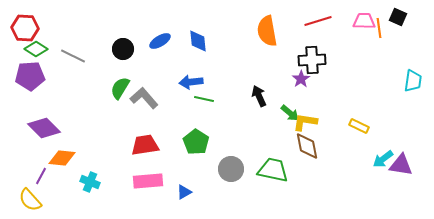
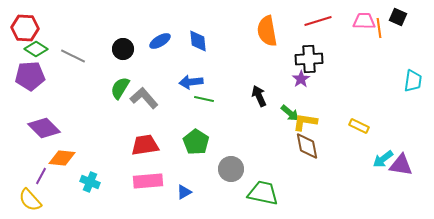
black cross: moved 3 px left, 1 px up
green trapezoid: moved 10 px left, 23 px down
